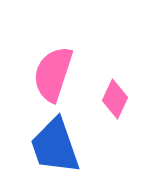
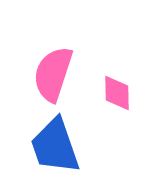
pink diamond: moved 2 px right, 6 px up; rotated 27 degrees counterclockwise
